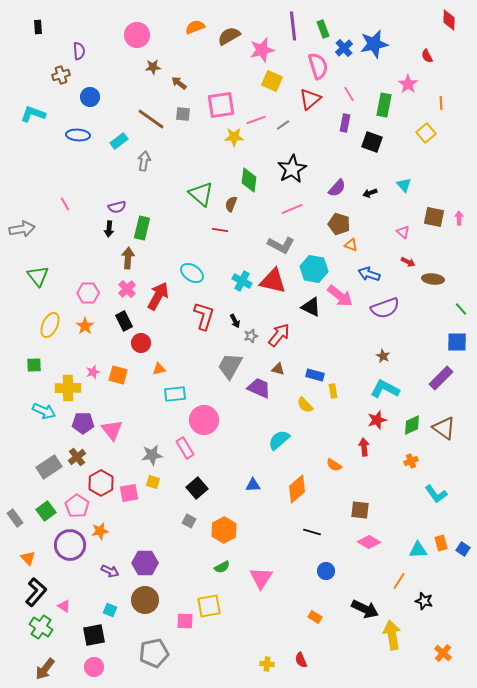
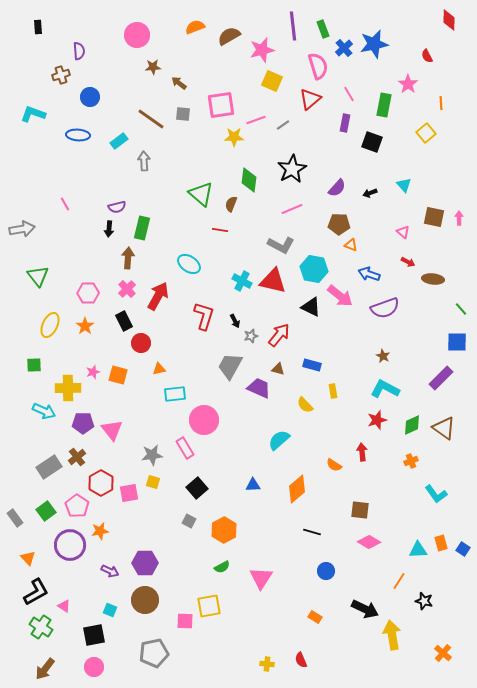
gray arrow at (144, 161): rotated 12 degrees counterclockwise
brown pentagon at (339, 224): rotated 15 degrees counterclockwise
cyan ellipse at (192, 273): moved 3 px left, 9 px up
blue rectangle at (315, 375): moved 3 px left, 10 px up
red arrow at (364, 447): moved 2 px left, 5 px down
black L-shape at (36, 592): rotated 20 degrees clockwise
